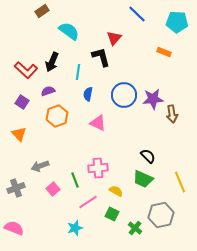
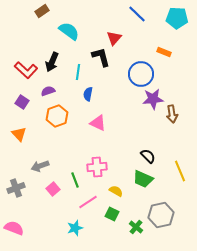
cyan pentagon: moved 4 px up
blue circle: moved 17 px right, 21 px up
pink cross: moved 1 px left, 1 px up
yellow line: moved 11 px up
green cross: moved 1 px right, 1 px up
